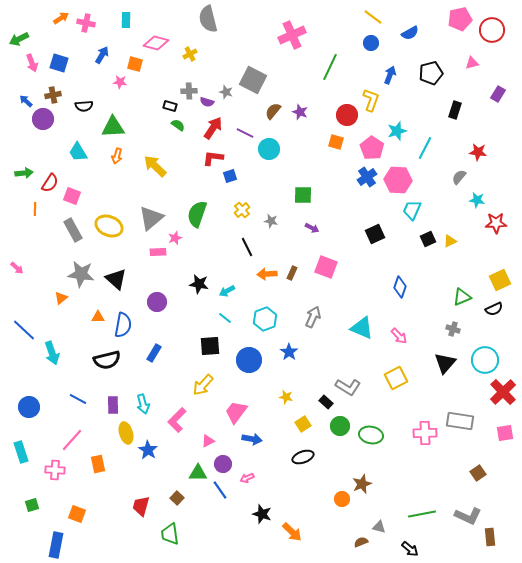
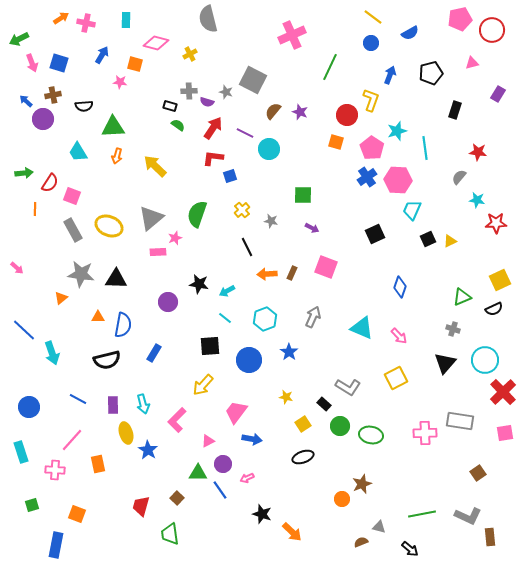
cyan line at (425, 148): rotated 35 degrees counterclockwise
black triangle at (116, 279): rotated 40 degrees counterclockwise
purple circle at (157, 302): moved 11 px right
black rectangle at (326, 402): moved 2 px left, 2 px down
